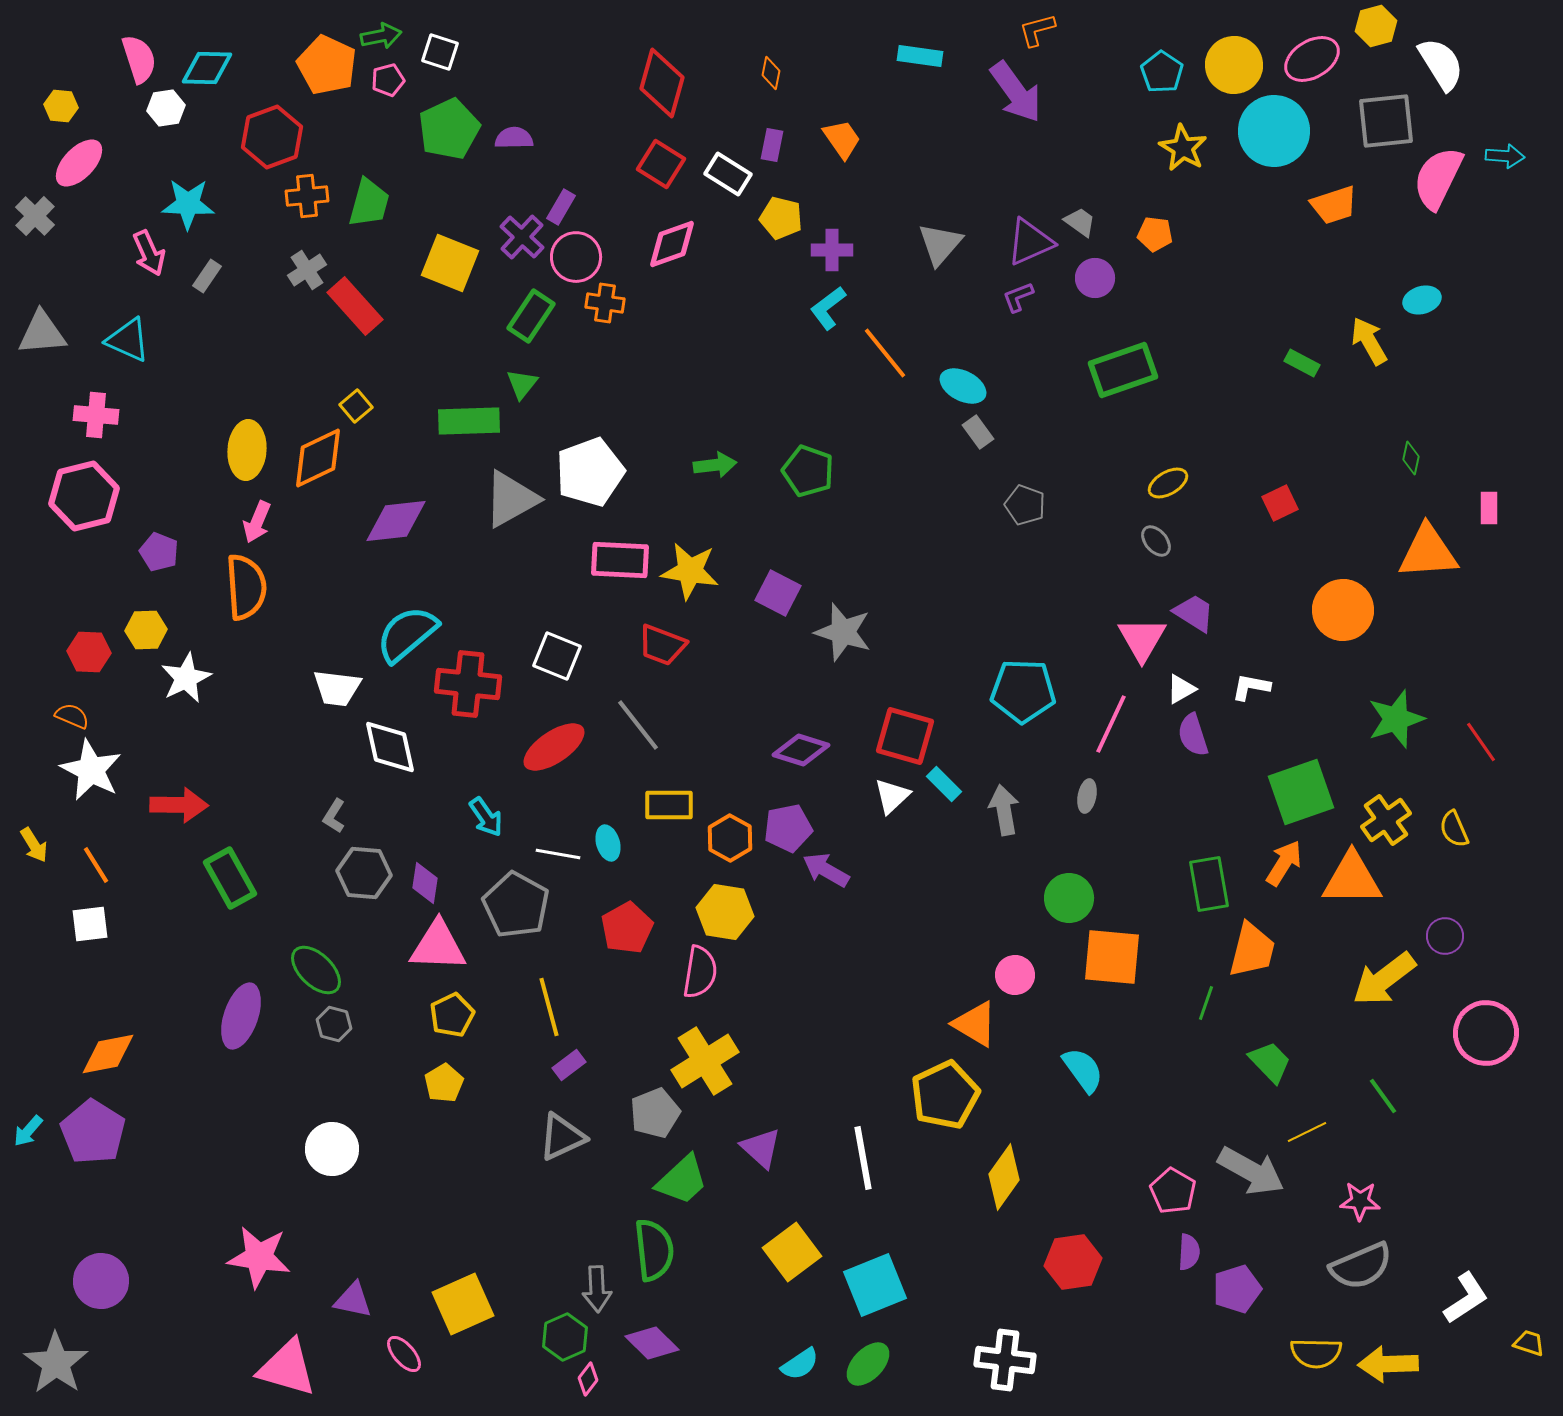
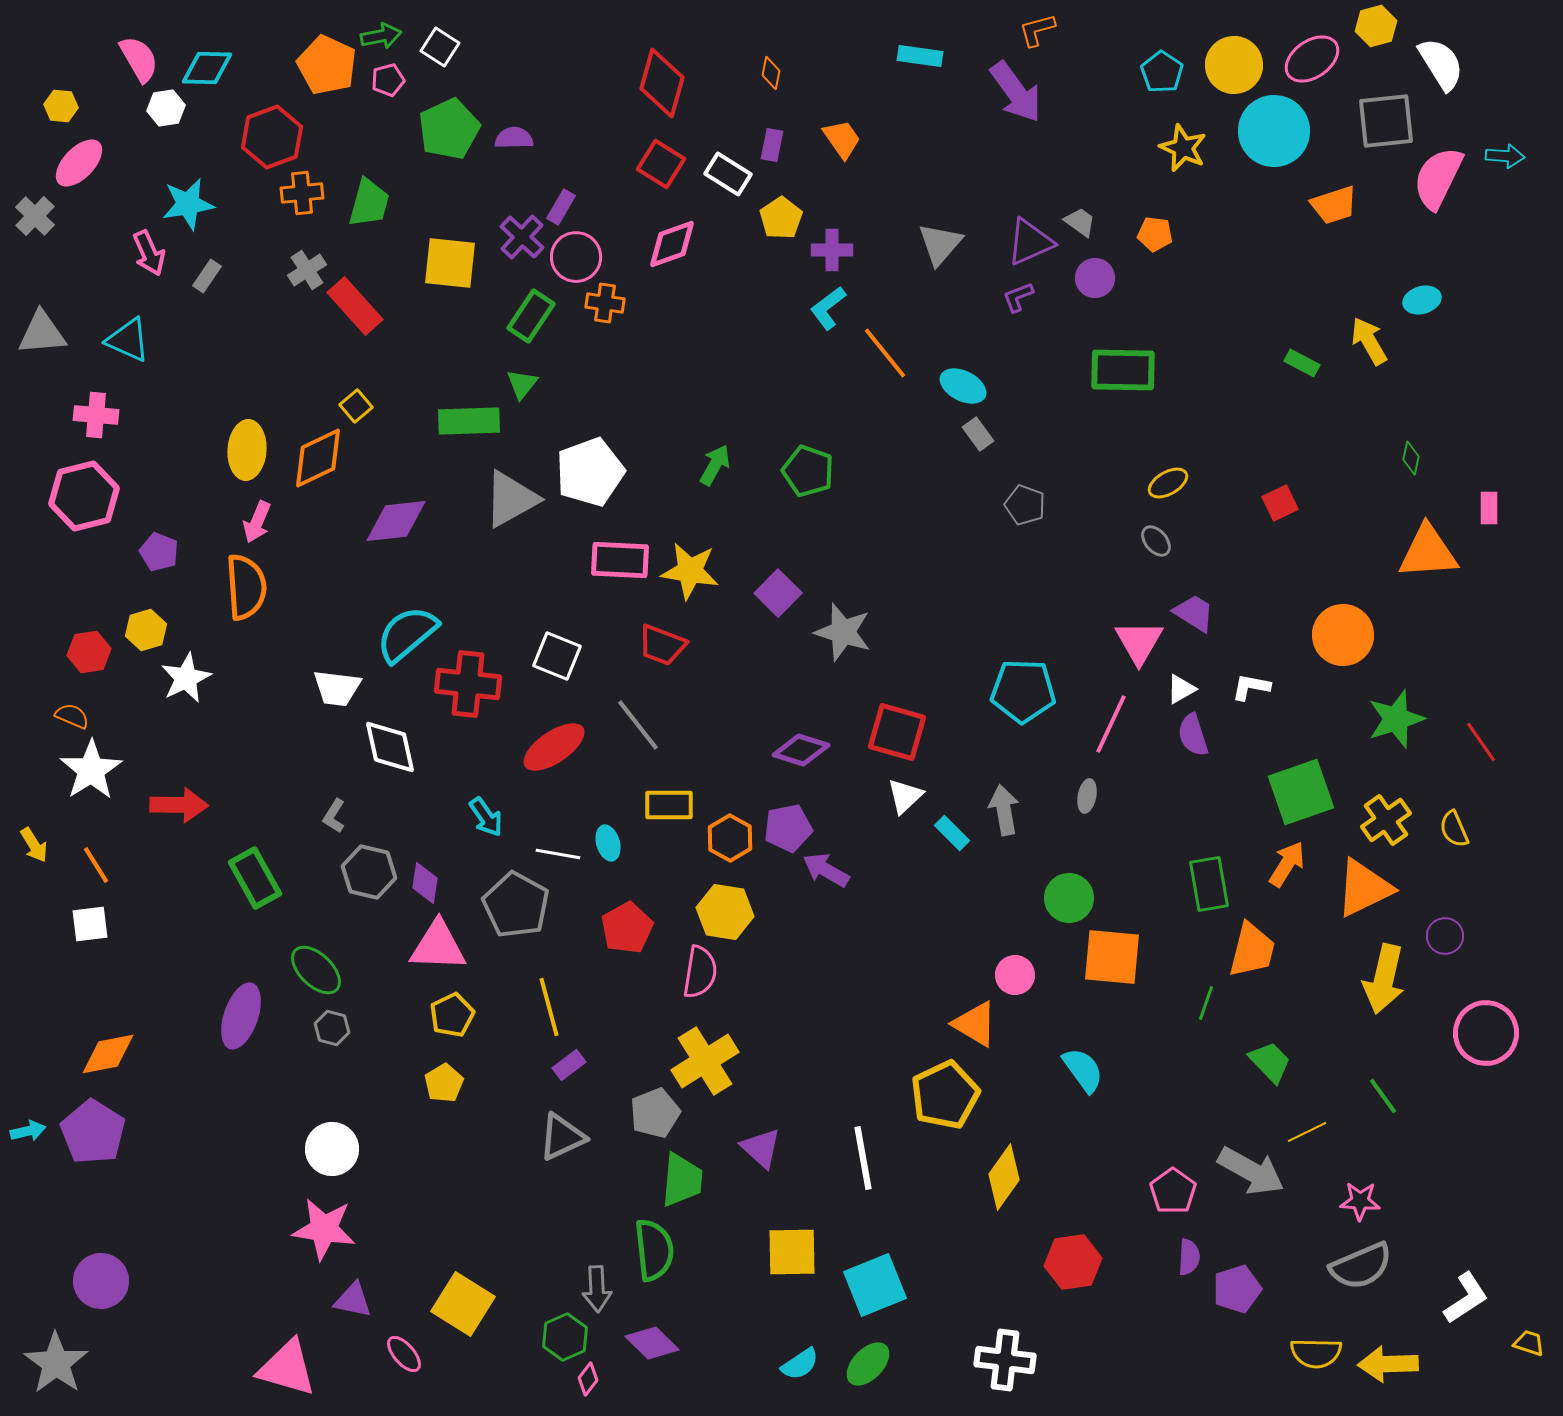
white square at (440, 52): moved 5 px up; rotated 15 degrees clockwise
pink semicircle at (139, 59): rotated 12 degrees counterclockwise
pink ellipse at (1312, 59): rotated 4 degrees counterclockwise
yellow star at (1183, 148): rotated 6 degrees counterclockwise
orange cross at (307, 196): moved 5 px left, 3 px up
cyan star at (188, 204): rotated 12 degrees counterclockwise
yellow pentagon at (781, 218): rotated 24 degrees clockwise
yellow square at (450, 263): rotated 16 degrees counterclockwise
green rectangle at (1123, 370): rotated 20 degrees clockwise
gray rectangle at (978, 432): moved 2 px down
green arrow at (715, 465): rotated 54 degrees counterclockwise
purple square at (778, 593): rotated 18 degrees clockwise
orange circle at (1343, 610): moved 25 px down
yellow hexagon at (146, 630): rotated 15 degrees counterclockwise
pink triangle at (1142, 639): moved 3 px left, 3 px down
red hexagon at (89, 652): rotated 12 degrees counterclockwise
red square at (905, 736): moved 8 px left, 4 px up
white star at (91, 770): rotated 12 degrees clockwise
cyan rectangle at (944, 784): moved 8 px right, 49 px down
white triangle at (892, 796): moved 13 px right
orange arrow at (1284, 863): moved 3 px right, 1 px down
gray hexagon at (364, 873): moved 5 px right, 1 px up; rotated 8 degrees clockwise
green rectangle at (230, 878): moved 25 px right
orange triangle at (1352, 879): moved 12 px right, 9 px down; rotated 26 degrees counterclockwise
yellow arrow at (1384, 979): rotated 40 degrees counterclockwise
gray hexagon at (334, 1024): moved 2 px left, 4 px down
cyan arrow at (28, 1131): rotated 144 degrees counterclockwise
green trapezoid at (682, 1180): rotated 42 degrees counterclockwise
pink pentagon at (1173, 1191): rotated 6 degrees clockwise
yellow square at (792, 1252): rotated 36 degrees clockwise
purple semicircle at (1189, 1252): moved 5 px down
pink star at (259, 1257): moved 65 px right, 28 px up
yellow square at (463, 1304): rotated 34 degrees counterclockwise
